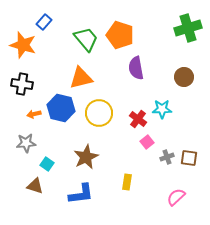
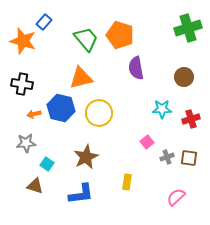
orange star: moved 4 px up
red cross: moved 53 px right; rotated 36 degrees clockwise
